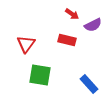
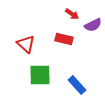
red rectangle: moved 3 px left, 1 px up
red triangle: rotated 24 degrees counterclockwise
green square: rotated 10 degrees counterclockwise
blue rectangle: moved 12 px left, 1 px down
